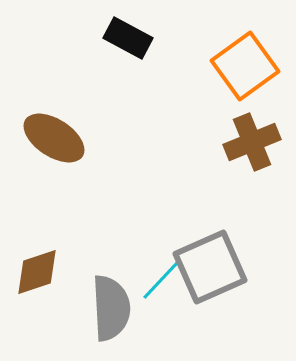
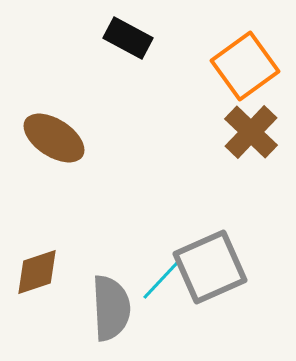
brown cross: moved 1 px left, 10 px up; rotated 24 degrees counterclockwise
